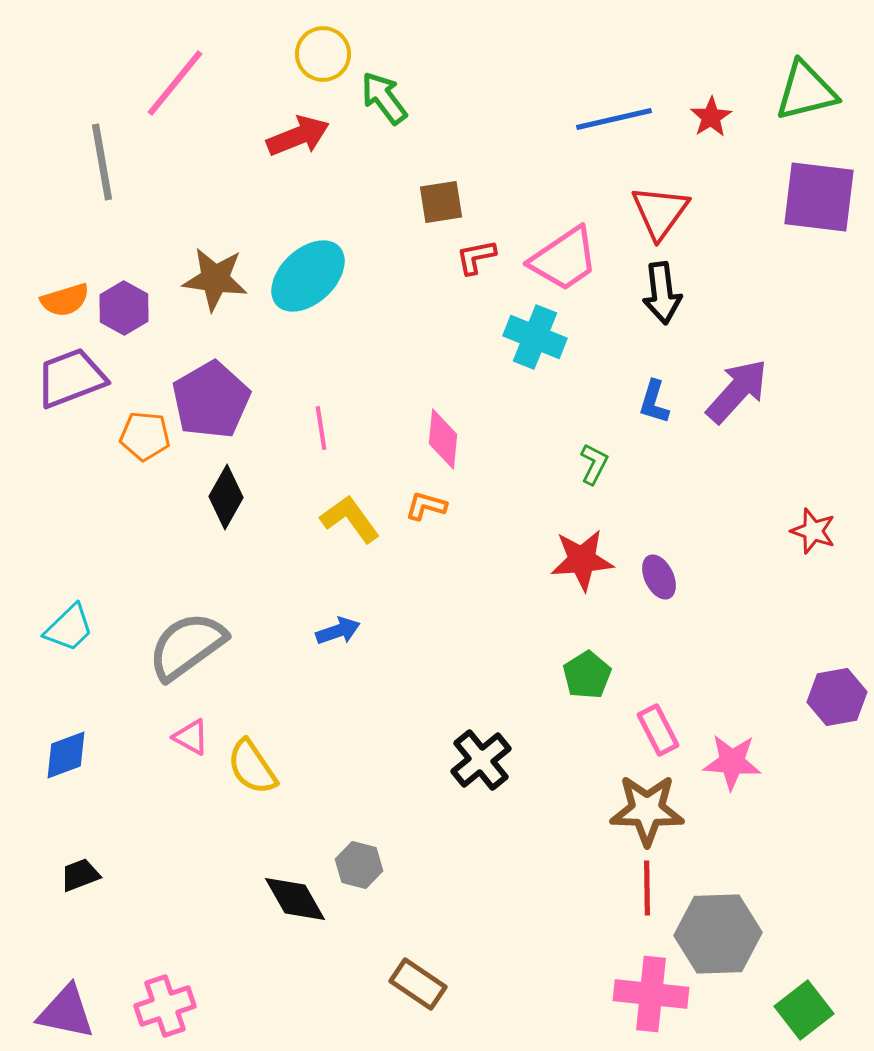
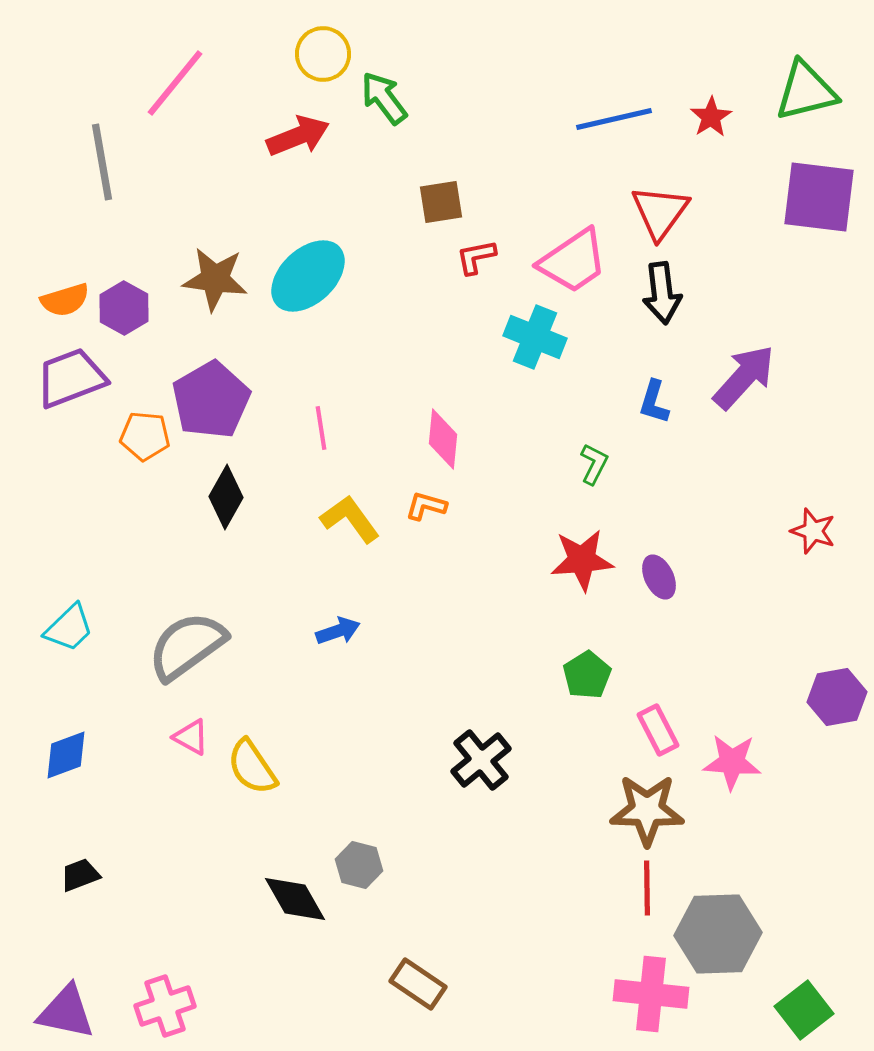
pink trapezoid at (564, 259): moved 9 px right, 2 px down
purple arrow at (737, 391): moved 7 px right, 14 px up
